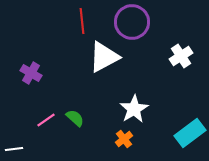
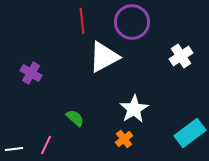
pink line: moved 25 px down; rotated 30 degrees counterclockwise
